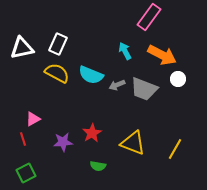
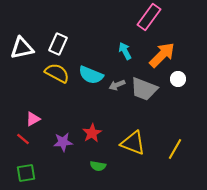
orange arrow: rotated 72 degrees counterclockwise
red line: rotated 32 degrees counterclockwise
green square: rotated 18 degrees clockwise
